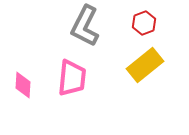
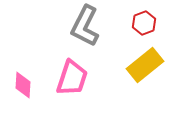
pink trapezoid: rotated 12 degrees clockwise
